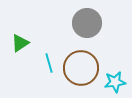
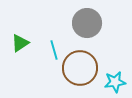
cyan line: moved 5 px right, 13 px up
brown circle: moved 1 px left
